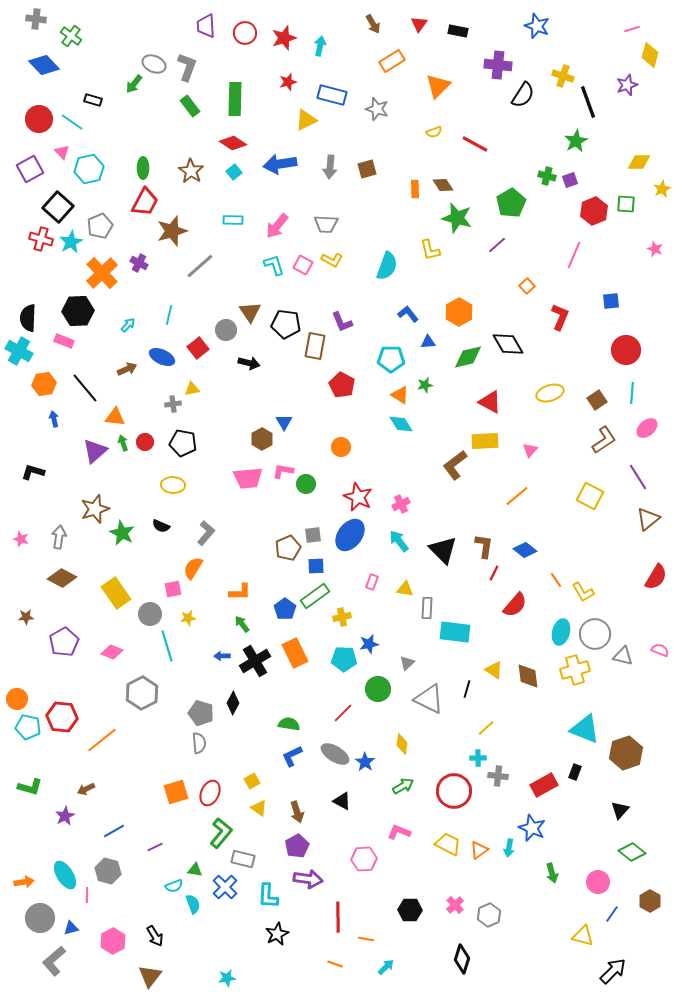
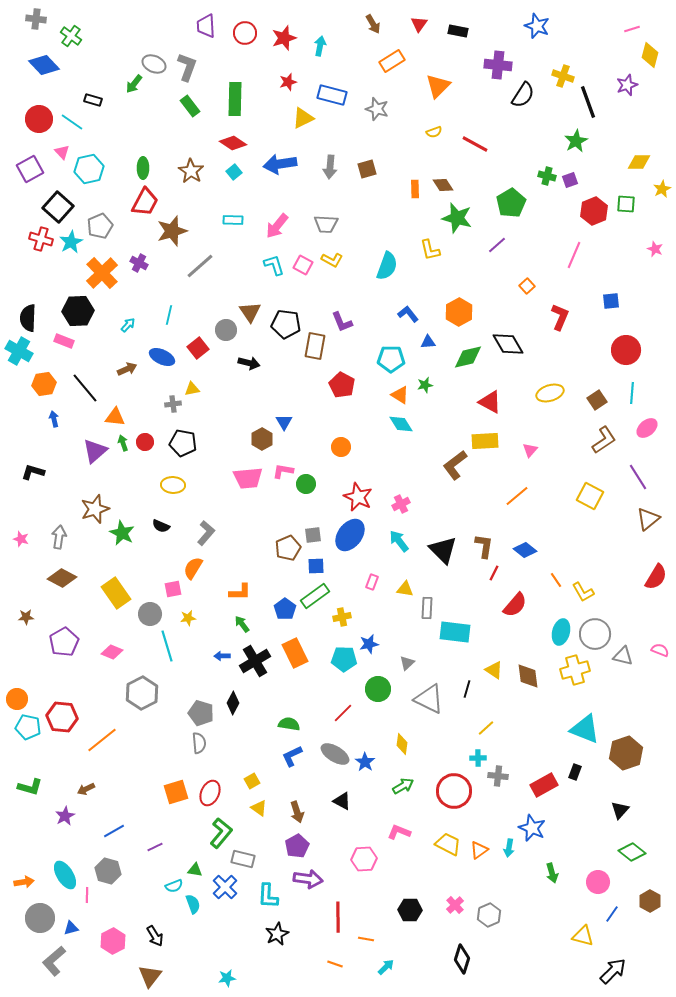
yellow triangle at (306, 120): moved 3 px left, 2 px up
